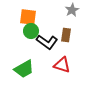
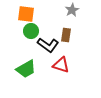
orange square: moved 2 px left, 3 px up
black L-shape: moved 1 px right, 3 px down
red triangle: moved 1 px left
green trapezoid: moved 2 px right
